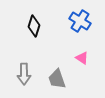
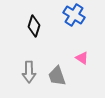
blue cross: moved 6 px left, 6 px up
gray arrow: moved 5 px right, 2 px up
gray trapezoid: moved 3 px up
